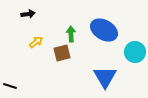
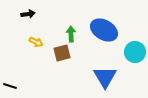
yellow arrow: rotated 64 degrees clockwise
